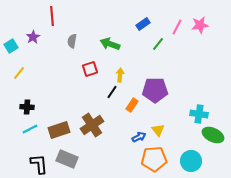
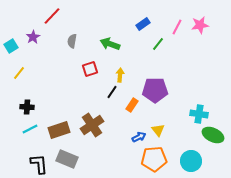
red line: rotated 48 degrees clockwise
